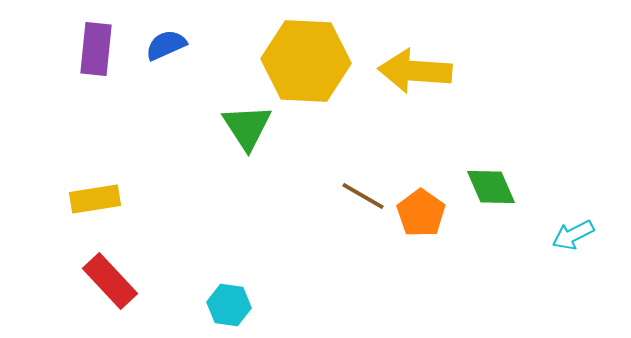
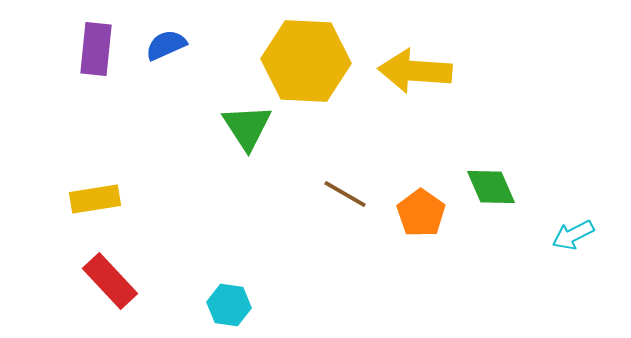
brown line: moved 18 px left, 2 px up
